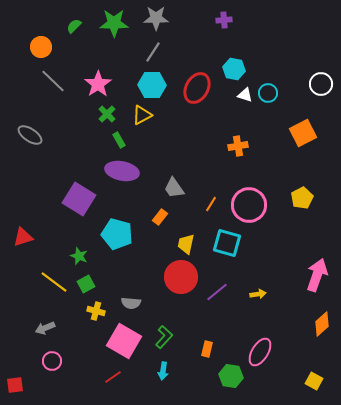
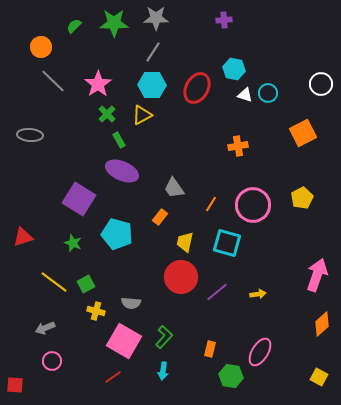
gray ellipse at (30, 135): rotated 30 degrees counterclockwise
purple ellipse at (122, 171): rotated 12 degrees clockwise
pink circle at (249, 205): moved 4 px right
yellow trapezoid at (186, 244): moved 1 px left, 2 px up
green star at (79, 256): moved 6 px left, 13 px up
orange rectangle at (207, 349): moved 3 px right
yellow square at (314, 381): moved 5 px right, 4 px up
red square at (15, 385): rotated 12 degrees clockwise
